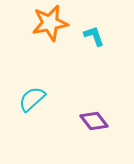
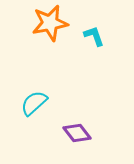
cyan semicircle: moved 2 px right, 4 px down
purple diamond: moved 17 px left, 12 px down
